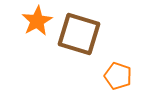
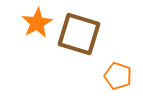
orange star: moved 2 px down
